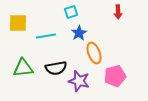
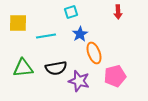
blue star: moved 1 px right, 1 px down
